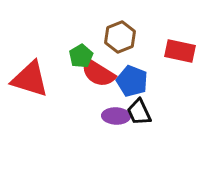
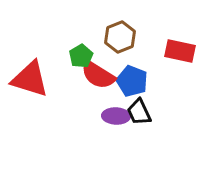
red semicircle: moved 2 px down
